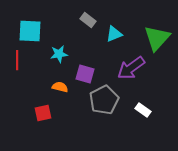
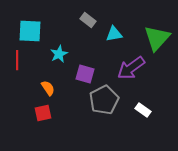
cyan triangle: rotated 12 degrees clockwise
cyan star: rotated 18 degrees counterclockwise
orange semicircle: moved 12 px left, 1 px down; rotated 42 degrees clockwise
